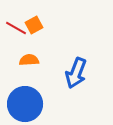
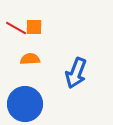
orange square: moved 2 px down; rotated 30 degrees clockwise
orange semicircle: moved 1 px right, 1 px up
